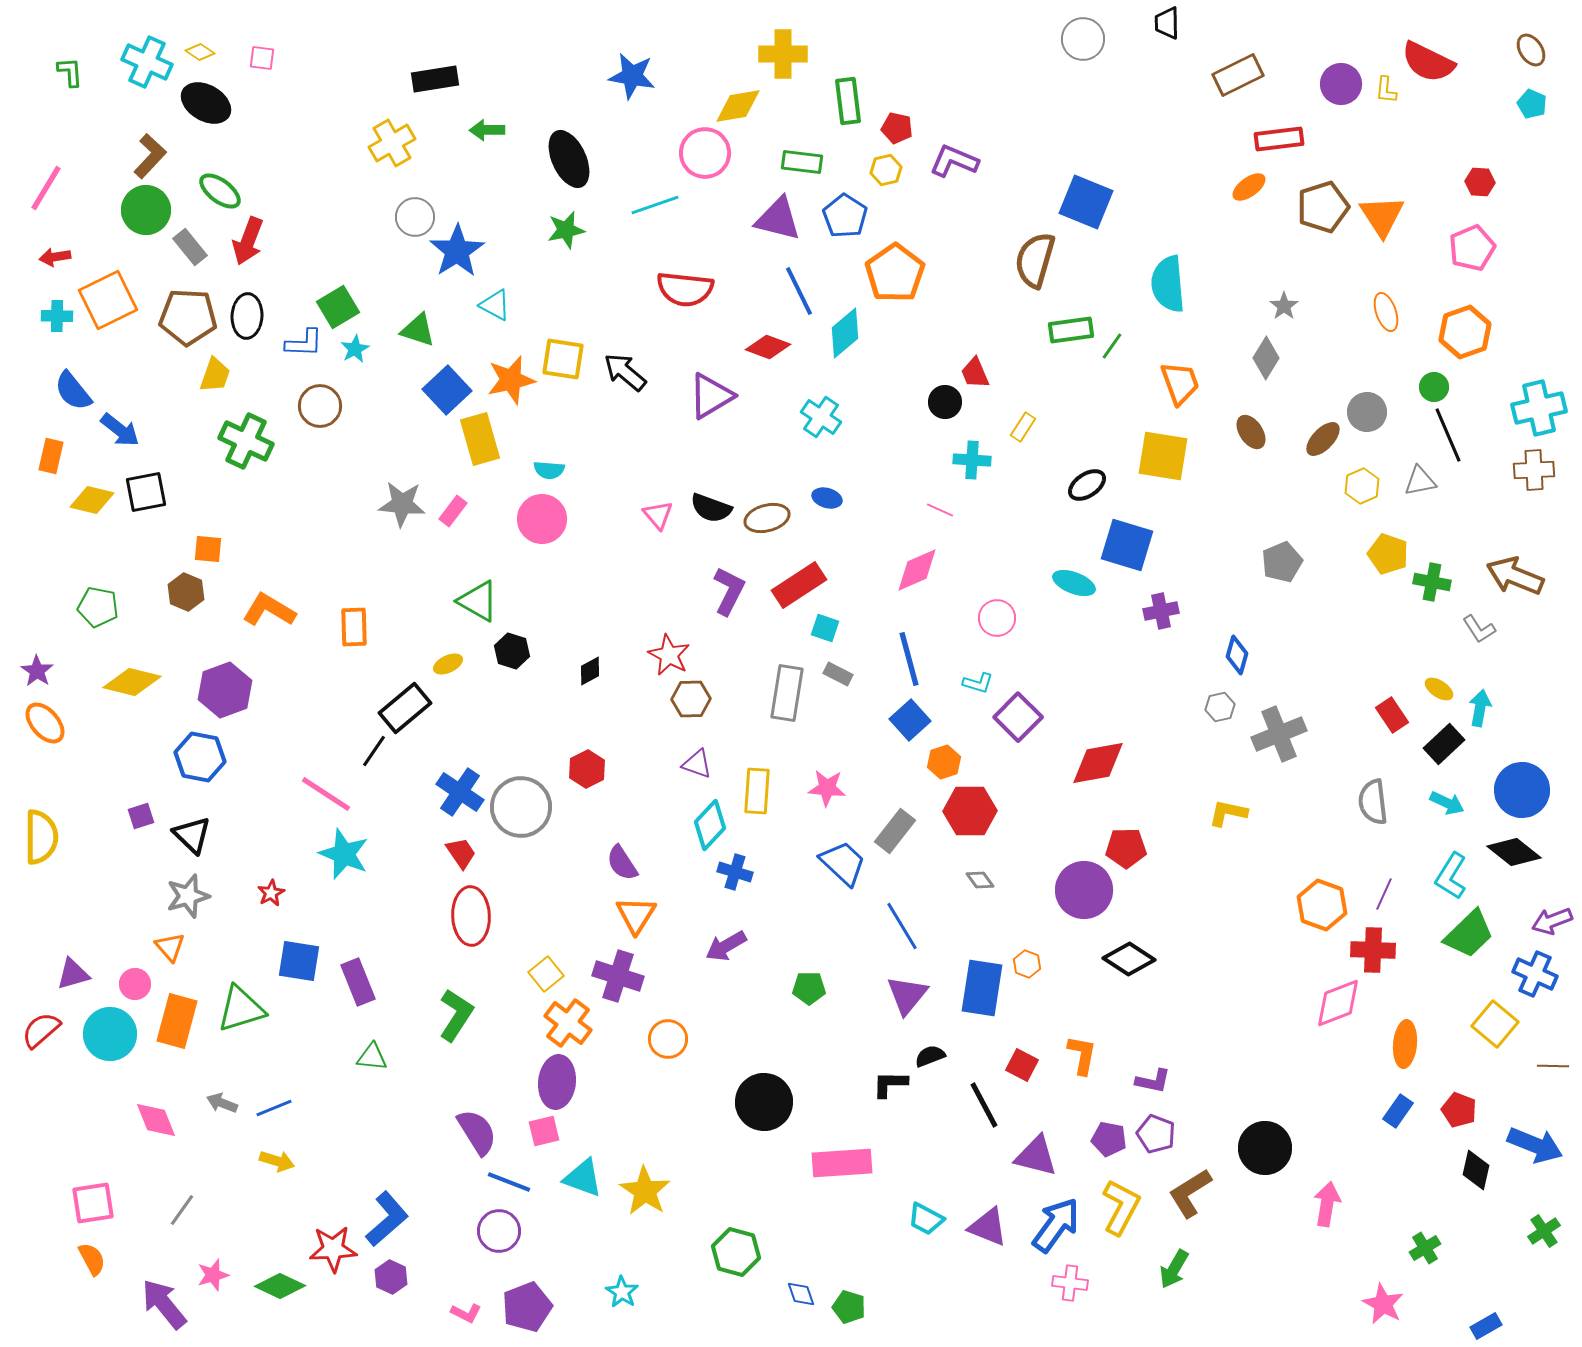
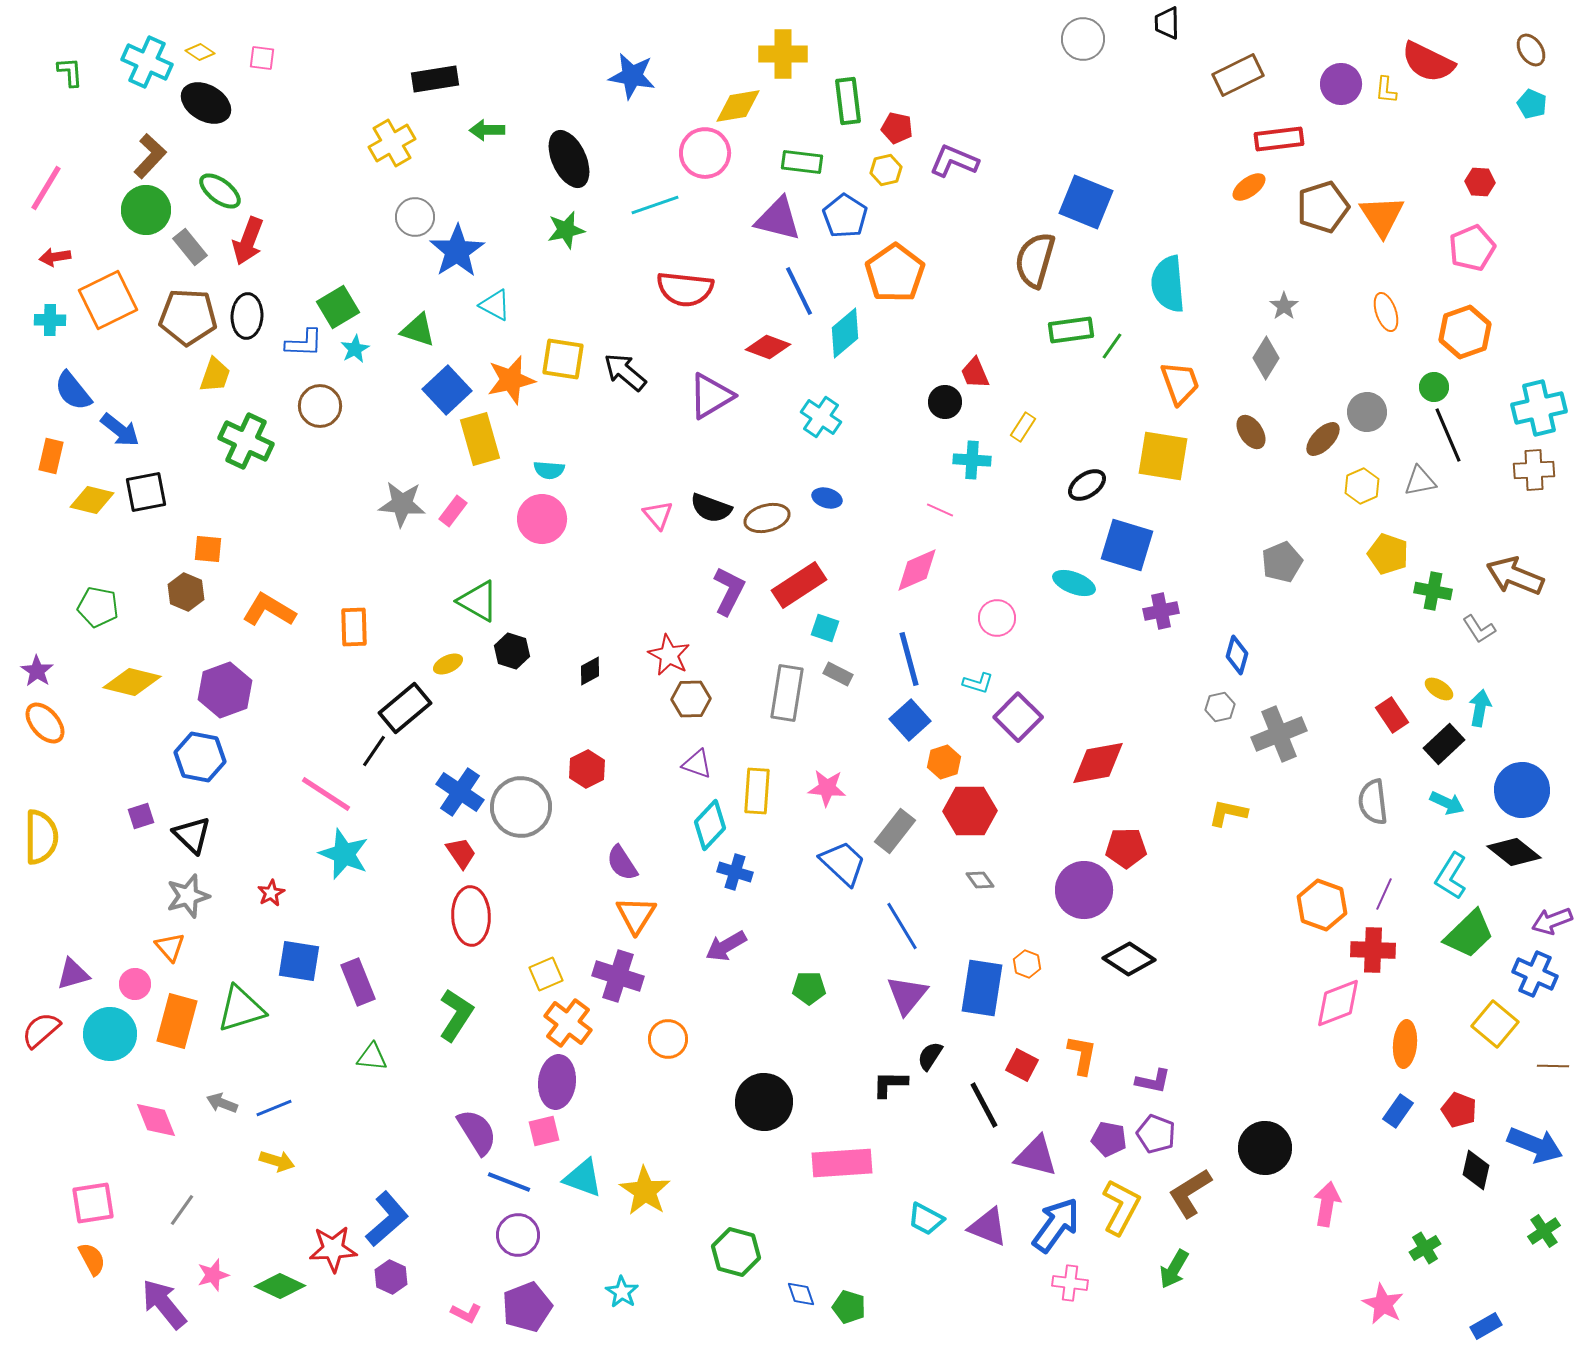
cyan cross at (57, 316): moved 7 px left, 4 px down
green cross at (1432, 582): moved 1 px right, 9 px down
yellow square at (546, 974): rotated 16 degrees clockwise
black semicircle at (930, 1056): rotated 36 degrees counterclockwise
purple circle at (499, 1231): moved 19 px right, 4 px down
